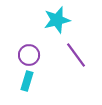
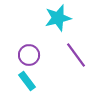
cyan star: moved 1 px right, 2 px up
cyan rectangle: rotated 54 degrees counterclockwise
